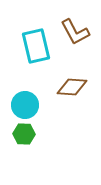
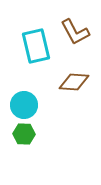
brown diamond: moved 2 px right, 5 px up
cyan circle: moved 1 px left
